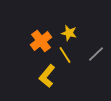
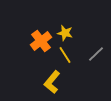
yellow star: moved 4 px left
yellow L-shape: moved 5 px right, 6 px down
